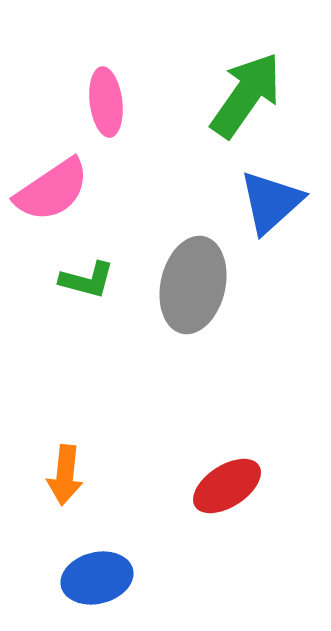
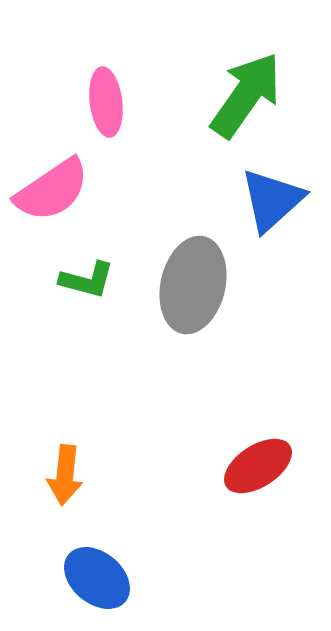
blue triangle: moved 1 px right, 2 px up
red ellipse: moved 31 px right, 20 px up
blue ellipse: rotated 54 degrees clockwise
